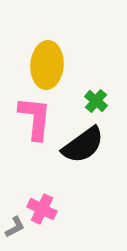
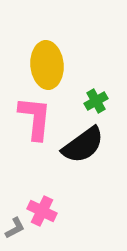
yellow ellipse: rotated 9 degrees counterclockwise
green cross: rotated 20 degrees clockwise
pink cross: moved 2 px down
gray L-shape: moved 1 px down
